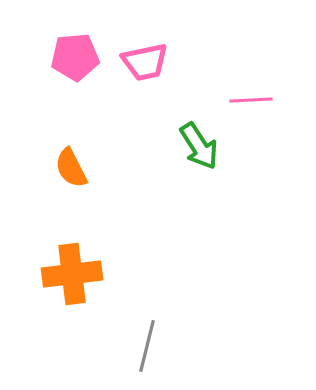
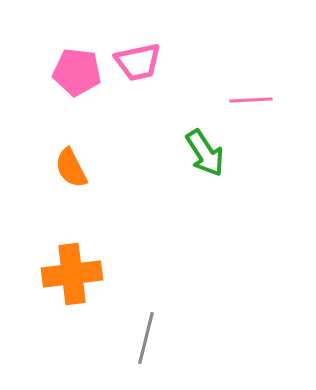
pink pentagon: moved 2 px right, 15 px down; rotated 12 degrees clockwise
pink trapezoid: moved 7 px left
green arrow: moved 6 px right, 7 px down
gray line: moved 1 px left, 8 px up
